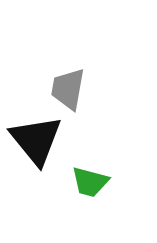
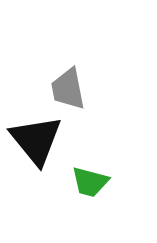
gray trapezoid: rotated 21 degrees counterclockwise
